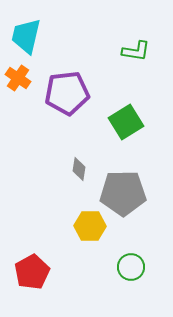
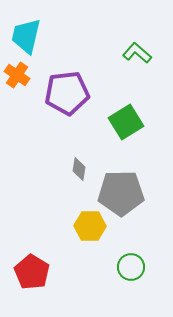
green L-shape: moved 1 px right, 2 px down; rotated 148 degrees counterclockwise
orange cross: moved 1 px left, 3 px up
gray pentagon: moved 2 px left
red pentagon: rotated 12 degrees counterclockwise
